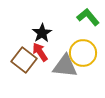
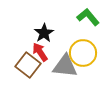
black star: moved 2 px right
brown square: moved 4 px right, 5 px down
